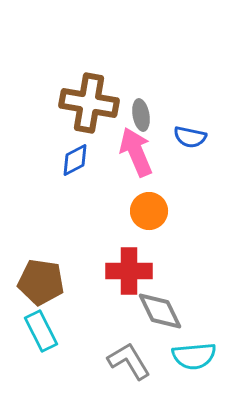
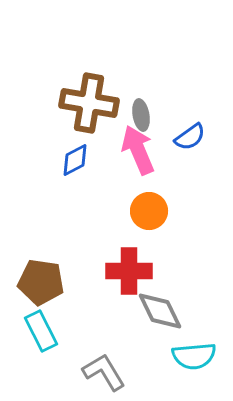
blue semicircle: rotated 48 degrees counterclockwise
pink arrow: moved 2 px right, 2 px up
gray L-shape: moved 25 px left, 11 px down
